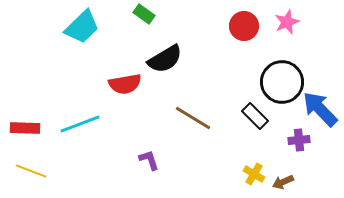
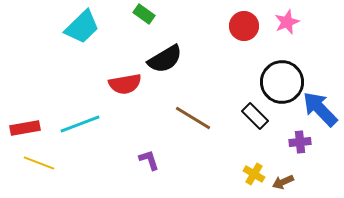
red rectangle: rotated 12 degrees counterclockwise
purple cross: moved 1 px right, 2 px down
yellow line: moved 8 px right, 8 px up
